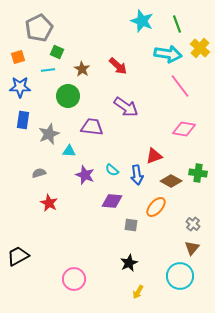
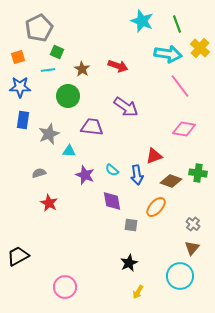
red arrow: rotated 24 degrees counterclockwise
brown diamond: rotated 10 degrees counterclockwise
purple diamond: rotated 75 degrees clockwise
pink circle: moved 9 px left, 8 px down
